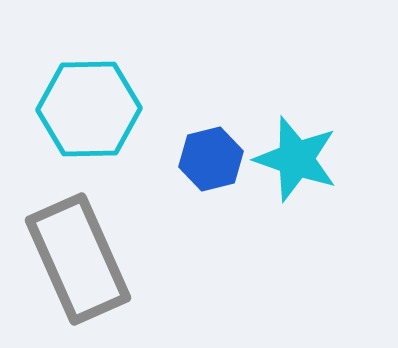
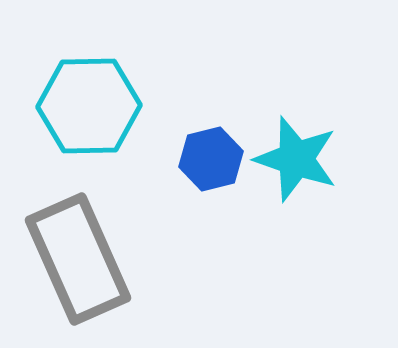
cyan hexagon: moved 3 px up
